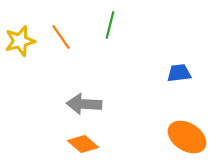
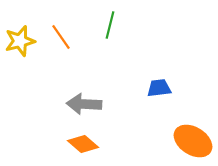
blue trapezoid: moved 20 px left, 15 px down
orange ellipse: moved 6 px right, 4 px down
